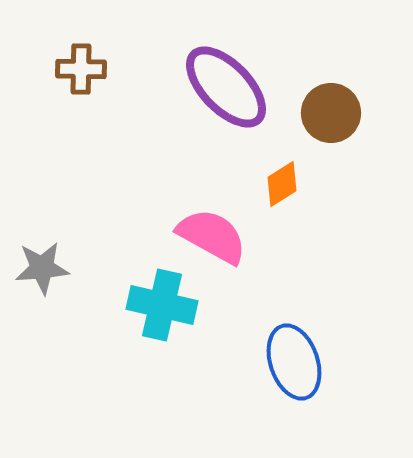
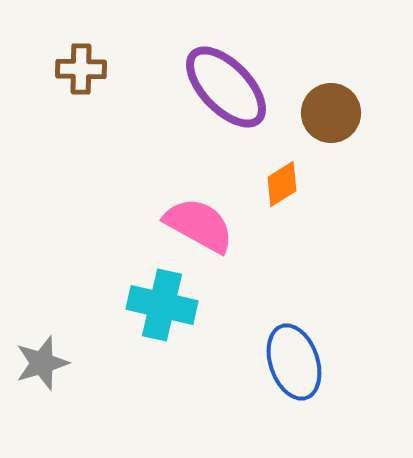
pink semicircle: moved 13 px left, 11 px up
gray star: moved 95 px down; rotated 12 degrees counterclockwise
